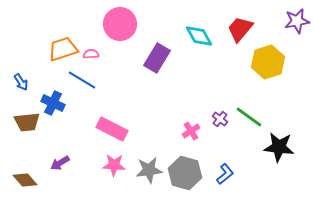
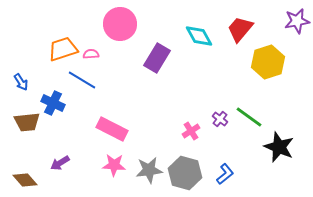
black star: rotated 16 degrees clockwise
